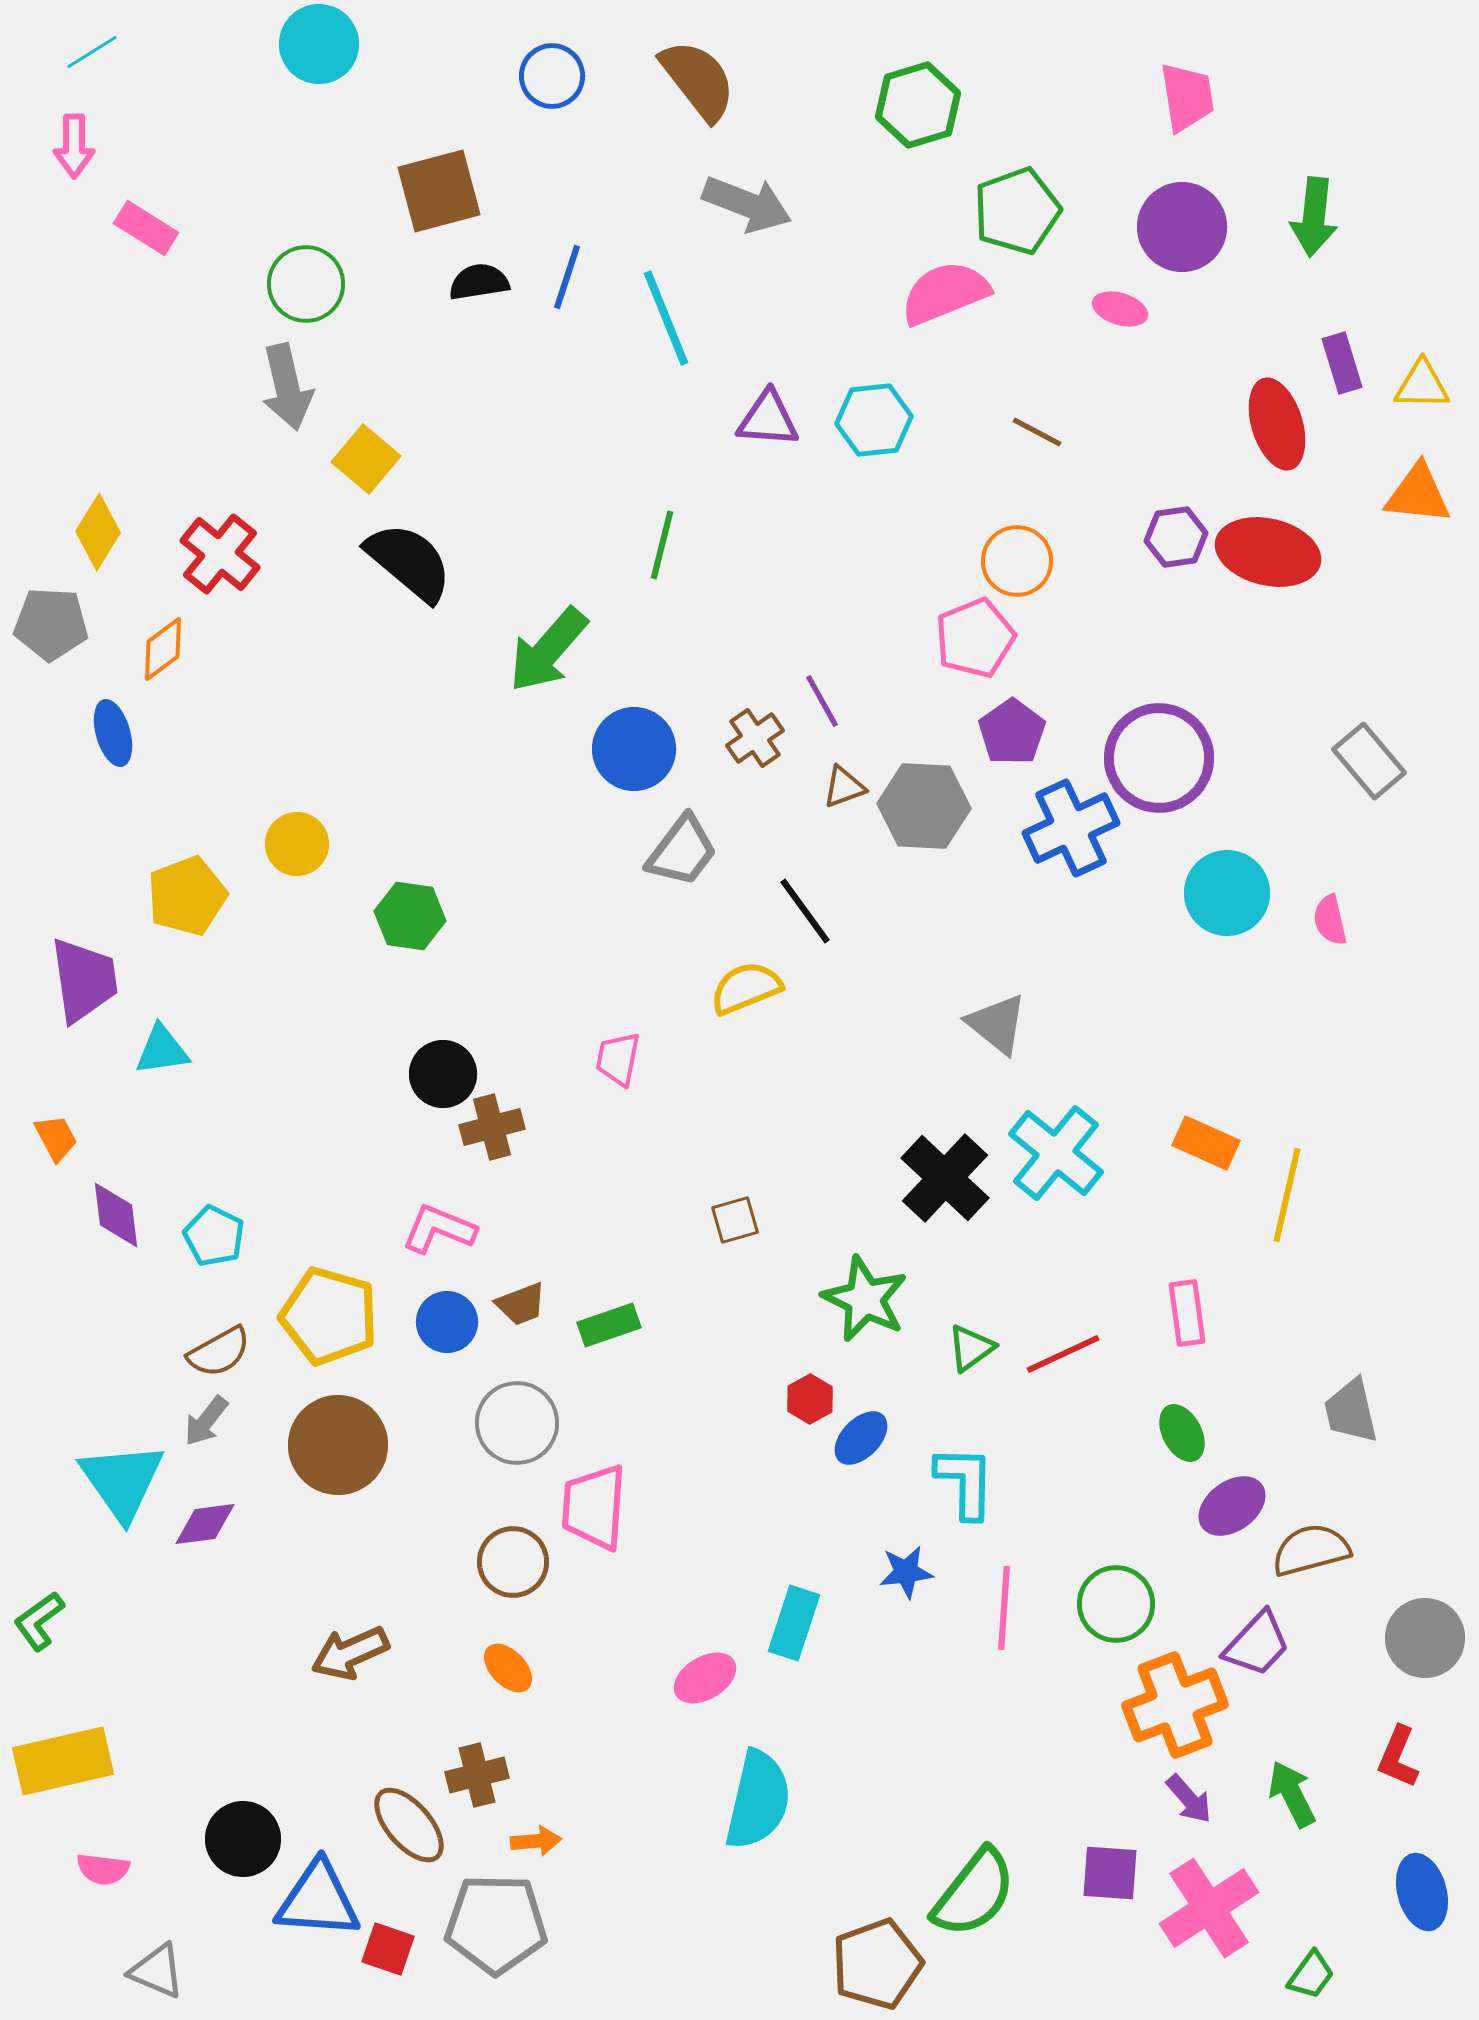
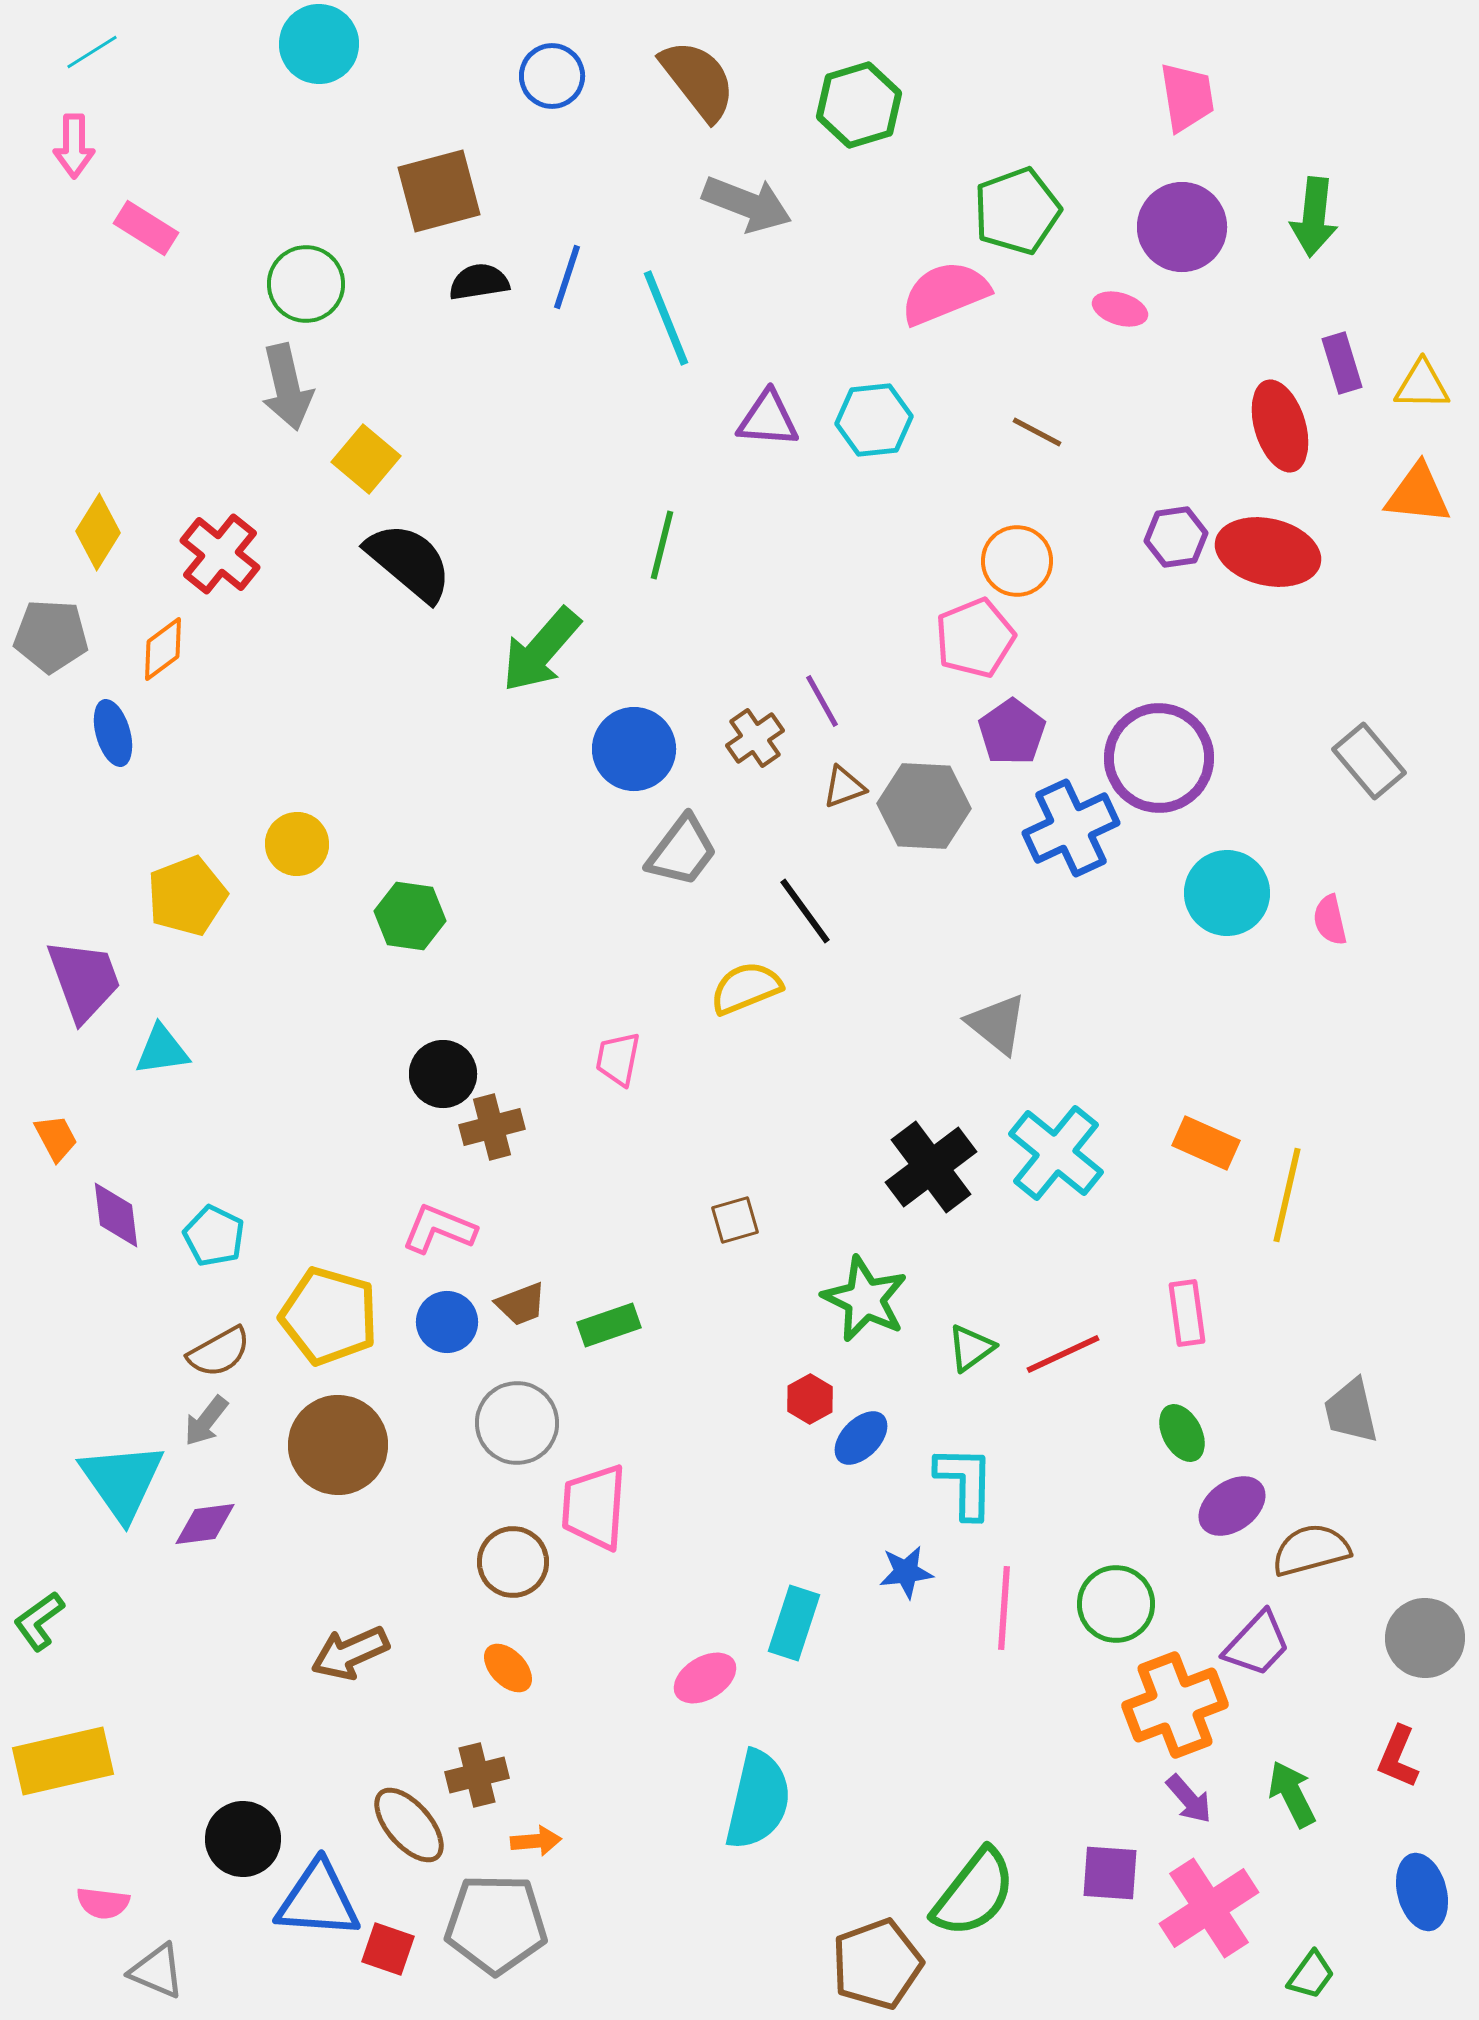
green hexagon at (918, 105): moved 59 px left
red ellipse at (1277, 424): moved 3 px right, 2 px down
gray pentagon at (51, 624): moved 12 px down
green arrow at (548, 650): moved 7 px left
purple trapezoid at (84, 980): rotated 12 degrees counterclockwise
black cross at (945, 1178): moved 14 px left, 11 px up; rotated 10 degrees clockwise
pink semicircle at (103, 1869): moved 34 px down
